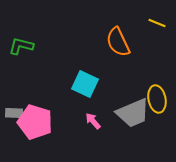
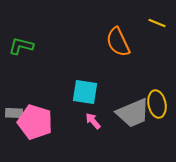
cyan square: moved 8 px down; rotated 16 degrees counterclockwise
yellow ellipse: moved 5 px down
